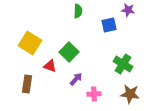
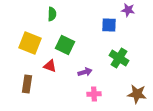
green semicircle: moved 26 px left, 3 px down
blue square: rotated 14 degrees clockwise
yellow square: rotated 10 degrees counterclockwise
green square: moved 4 px left, 7 px up; rotated 18 degrees counterclockwise
green cross: moved 4 px left, 6 px up
purple arrow: moved 9 px right, 7 px up; rotated 32 degrees clockwise
brown star: moved 7 px right
